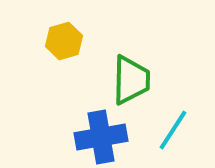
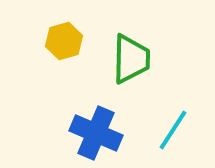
green trapezoid: moved 21 px up
blue cross: moved 5 px left, 4 px up; rotated 33 degrees clockwise
